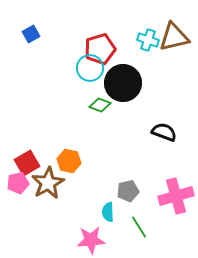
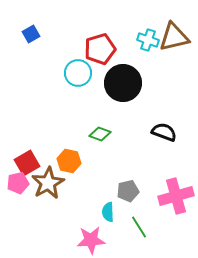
cyan circle: moved 12 px left, 5 px down
green diamond: moved 29 px down
